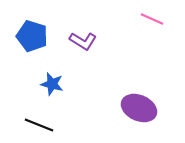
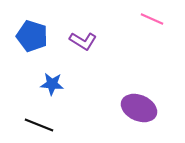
blue star: rotated 10 degrees counterclockwise
